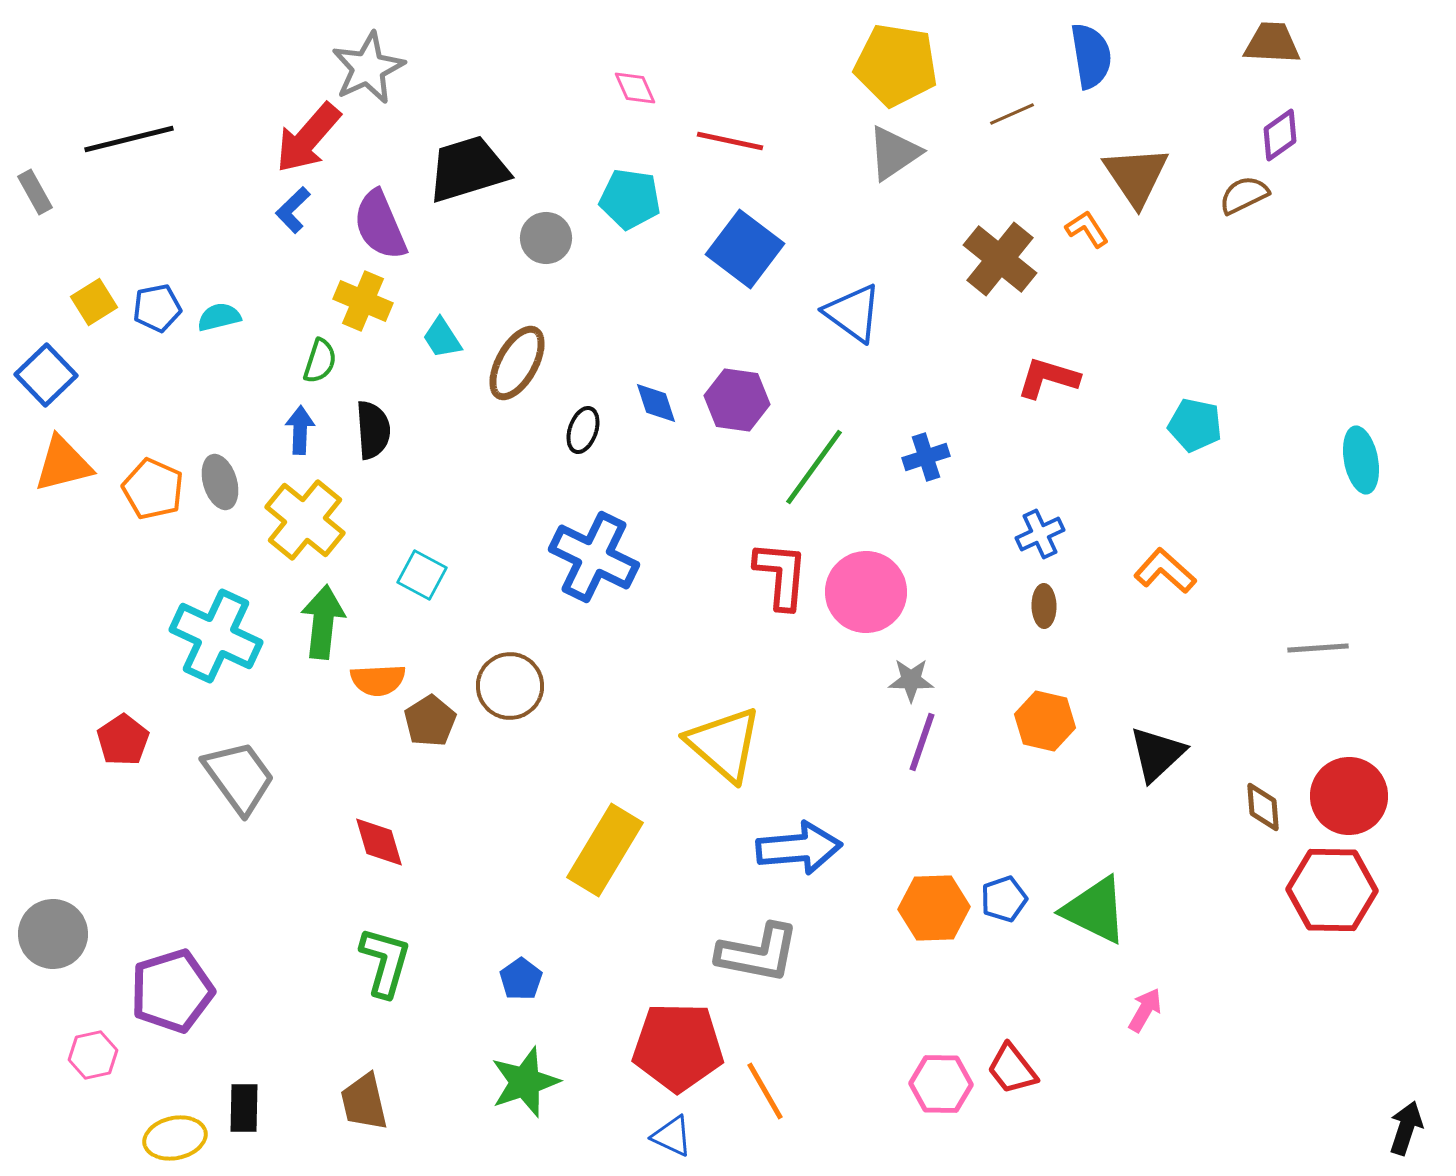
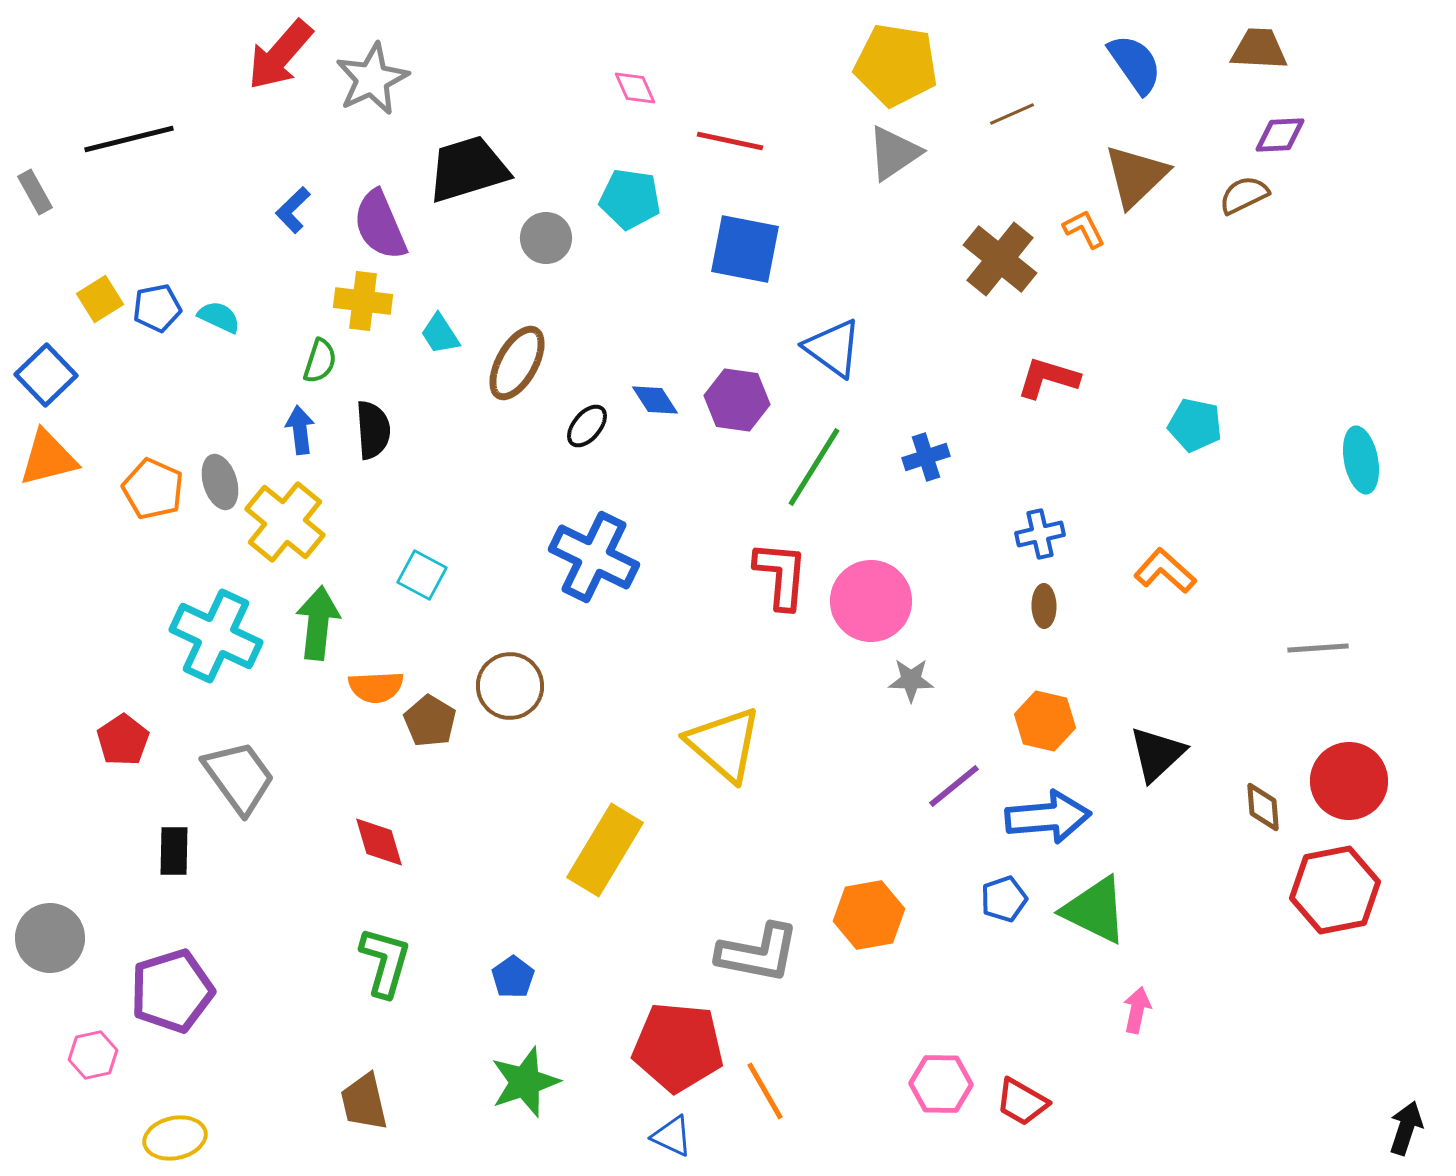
brown trapezoid at (1272, 43): moved 13 px left, 6 px down
blue semicircle at (1091, 56): moved 44 px right, 8 px down; rotated 26 degrees counterclockwise
gray star at (368, 68): moved 4 px right, 11 px down
purple diamond at (1280, 135): rotated 32 degrees clockwise
red arrow at (308, 138): moved 28 px left, 83 px up
brown triangle at (1136, 176): rotated 20 degrees clockwise
orange L-shape at (1087, 229): moved 3 px left; rotated 6 degrees clockwise
blue square at (745, 249): rotated 26 degrees counterclockwise
yellow cross at (363, 301): rotated 16 degrees counterclockwise
yellow square at (94, 302): moved 6 px right, 3 px up
blue triangle at (853, 313): moved 20 px left, 35 px down
cyan semicircle at (219, 317): rotated 39 degrees clockwise
cyan trapezoid at (442, 338): moved 2 px left, 4 px up
blue diamond at (656, 403): moved 1 px left, 3 px up; rotated 15 degrees counterclockwise
blue arrow at (300, 430): rotated 9 degrees counterclockwise
black ellipse at (583, 430): moved 4 px right, 4 px up; rotated 21 degrees clockwise
orange triangle at (63, 464): moved 15 px left, 6 px up
green line at (814, 467): rotated 4 degrees counterclockwise
yellow cross at (305, 520): moved 20 px left, 2 px down
blue cross at (1040, 534): rotated 12 degrees clockwise
pink circle at (866, 592): moved 5 px right, 9 px down
green arrow at (323, 622): moved 5 px left, 1 px down
orange semicircle at (378, 680): moved 2 px left, 7 px down
brown pentagon at (430, 721): rotated 9 degrees counterclockwise
purple line at (922, 742): moved 32 px right, 44 px down; rotated 32 degrees clockwise
red circle at (1349, 796): moved 15 px up
blue arrow at (799, 848): moved 249 px right, 31 px up
red hexagon at (1332, 890): moved 3 px right; rotated 12 degrees counterclockwise
orange hexagon at (934, 908): moved 65 px left, 7 px down; rotated 8 degrees counterclockwise
gray circle at (53, 934): moved 3 px left, 4 px down
blue pentagon at (521, 979): moved 8 px left, 2 px up
pink arrow at (1145, 1010): moved 8 px left; rotated 18 degrees counterclockwise
red pentagon at (678, 1047): rotated 4 degrees clockwise
red trapezoid at (1012, 1069): moved 10 px right, 33 px down; rotated 22 degrees counterclockwise
black rectangle at (244, 1108): moved 70 px left, 257 px up
